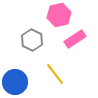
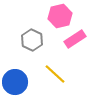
pink hexagon: moved 1 px right, 1 px down
yellow line: rotated 10 degrees counterclockwise
